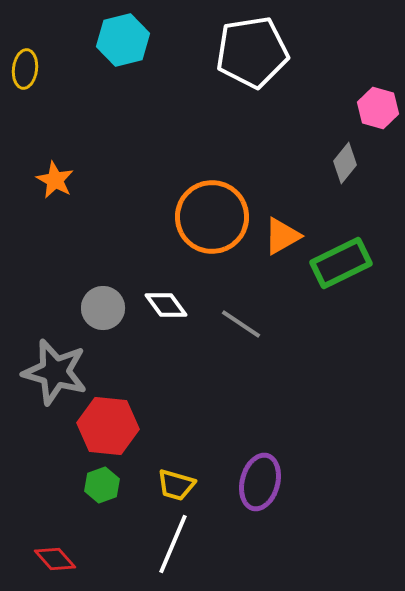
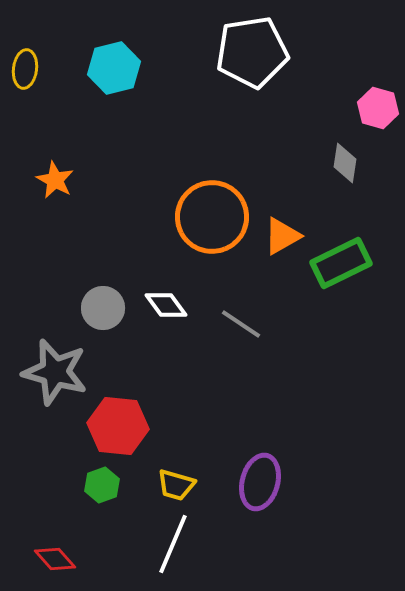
cyan hexagon: moved 9 px left, 28 px down
gray diamond: rotated 30 degrees counterclockwise
red hexagon: moved 10 px right
